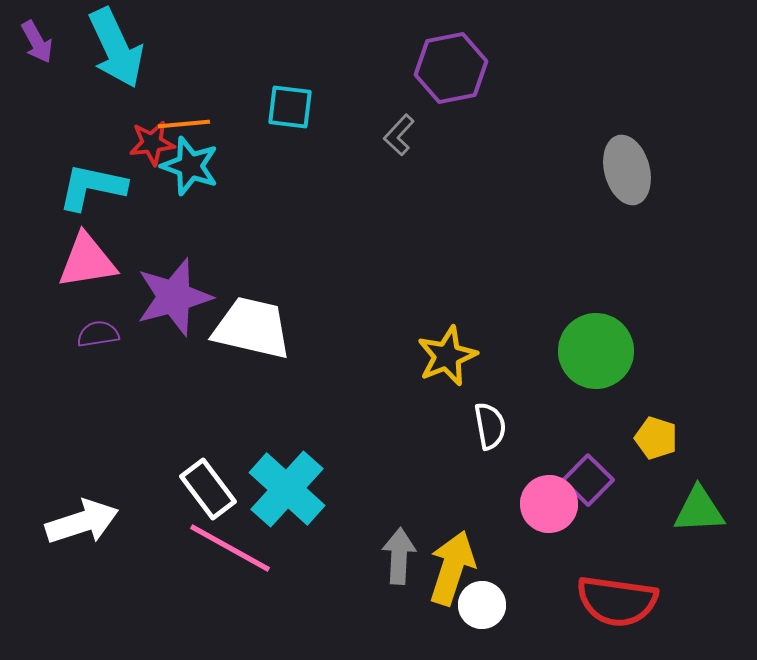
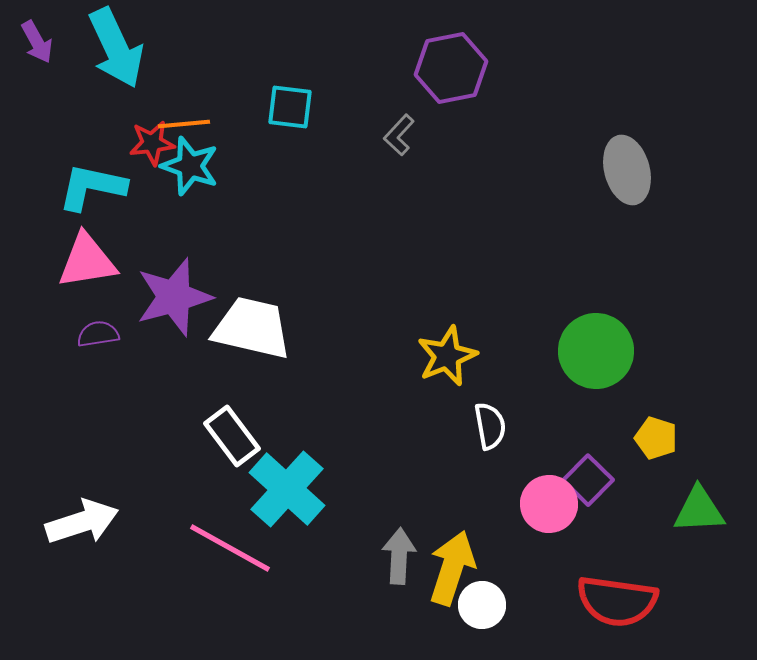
white rectangle: moved 24 px right, 53 px up
